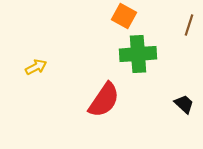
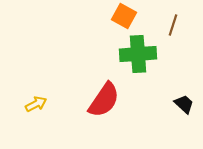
brown line: moved 16 px left
yellow arrow: moved 37 px down
